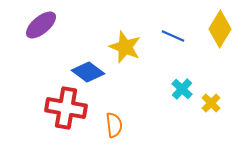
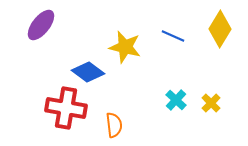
purple ellipse: rotated 12 degrees counterclockwise
yellow star: rotated 8 degrees counterclockwise
cyan cross: moved 6 px left, 11 px down
